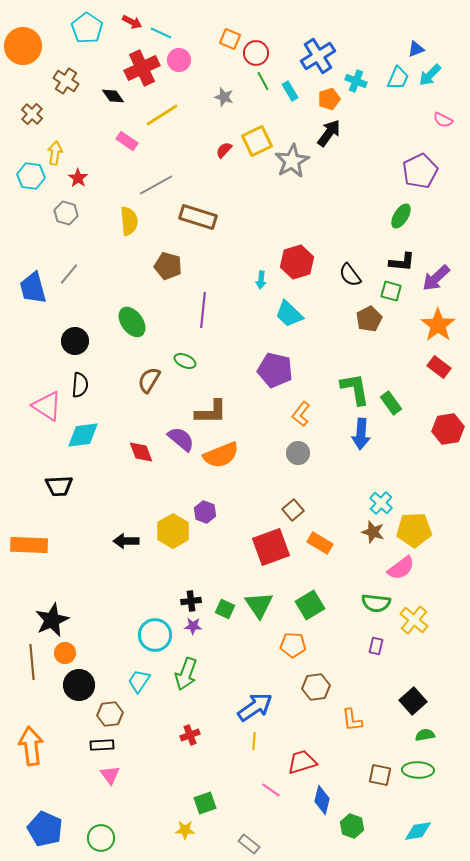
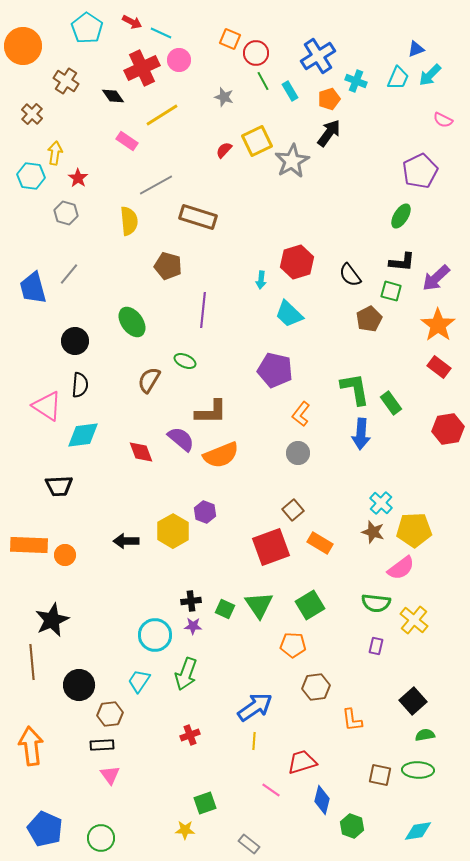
orange circle at (65, 653): moved 98 px up
